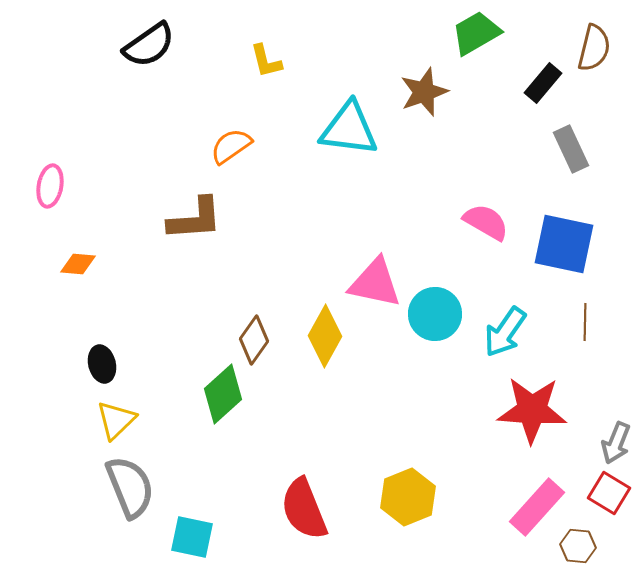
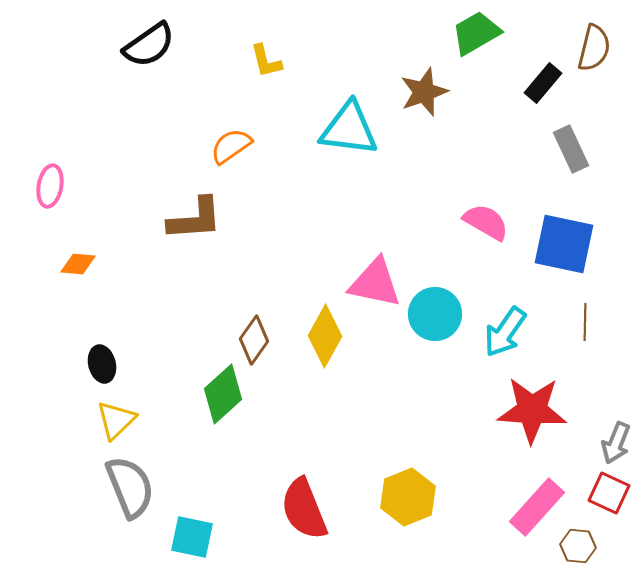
red square: rotated 6 degrees counterclockwise
